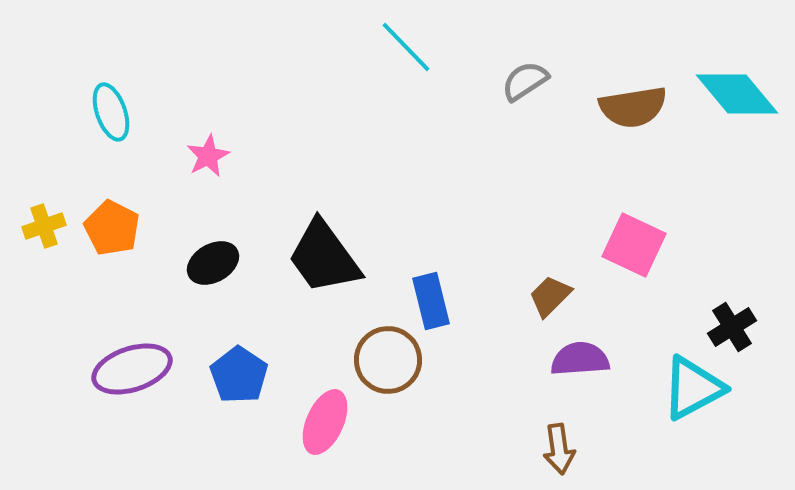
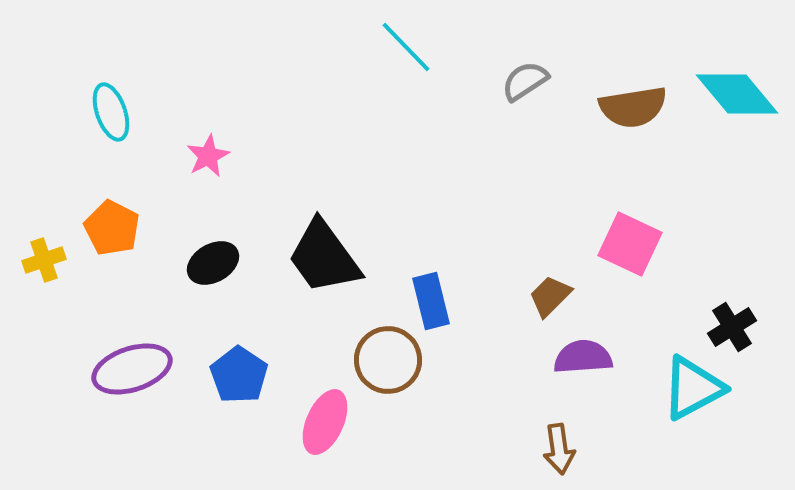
yellow cross: moved 34 px down
pink square: moved 4 px left, 1 px up
purple semicircle: moved 3 px right, 2 px up
